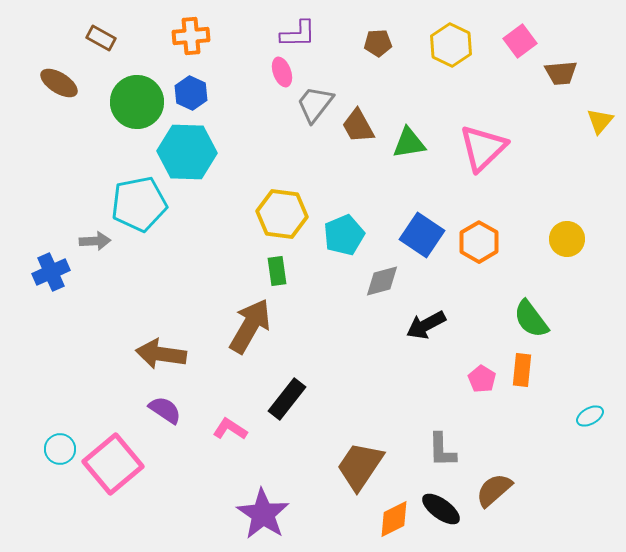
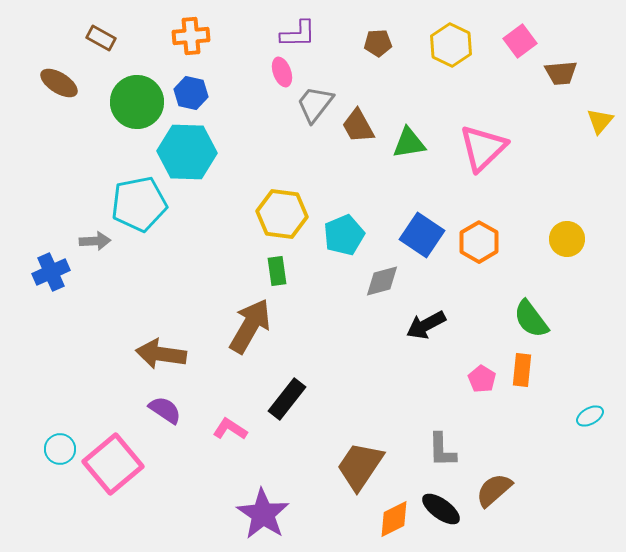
blue hexagon at (191, 93): rotated 12 degrees counterclockwise
